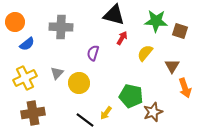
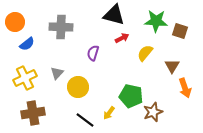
red arrow: rotated 32 degrees clockwise
yellow circle: moved 1 px left, 4 px down
yellow arrow: moved 3 px right
